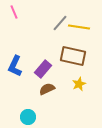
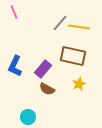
brown semicircle: rotated 126 degrees counterclockwise
